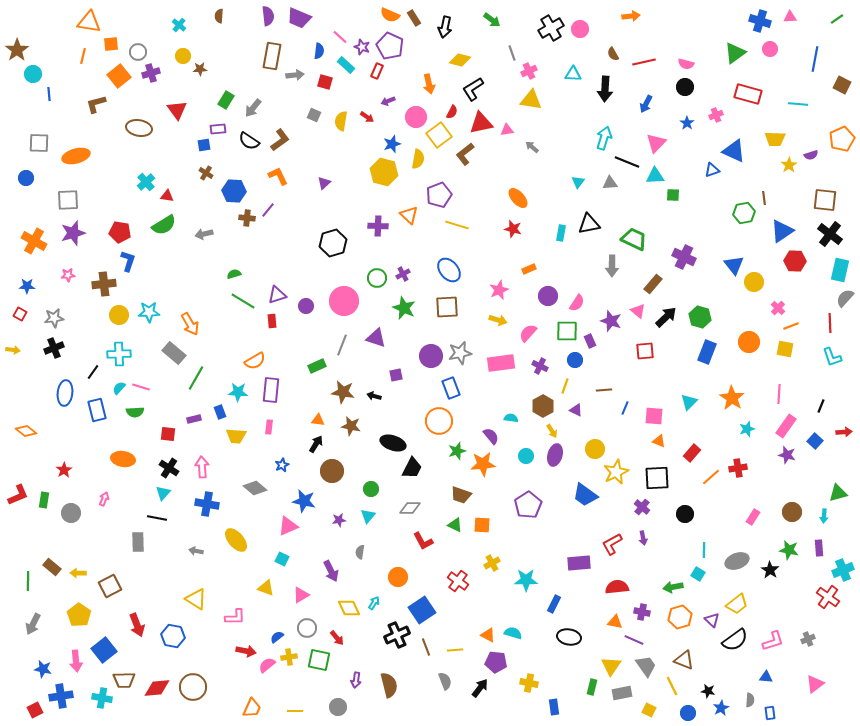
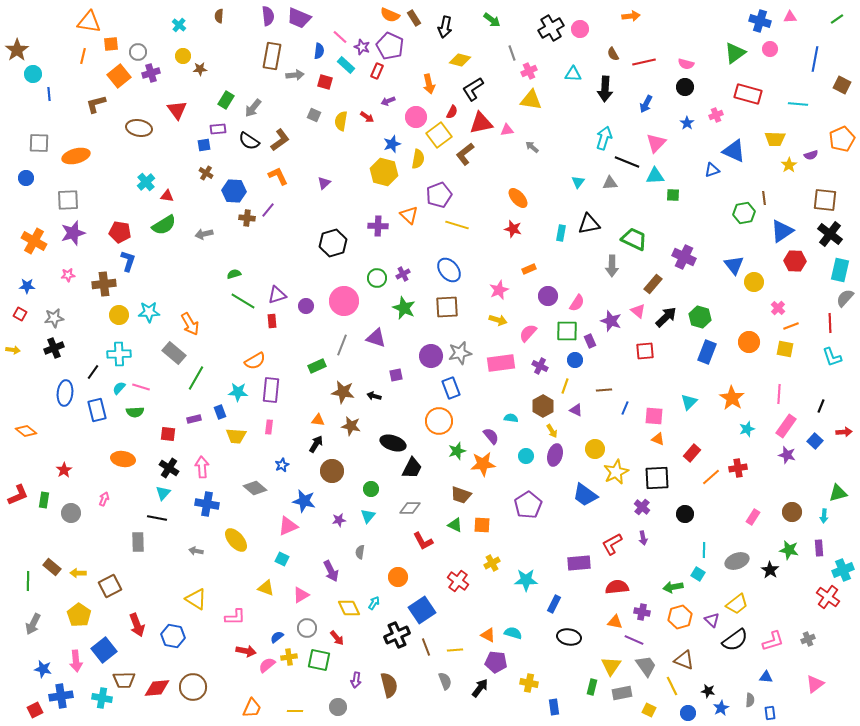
orange triangle at (659, 441): moved 1 px left, 2 px up
